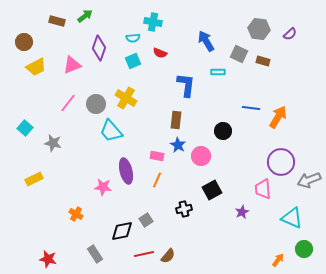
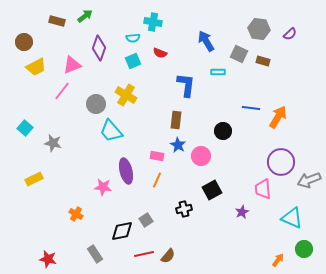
yellow cross at (126, 98): moved 3 px up
pink line at (68, 103): moved 6 px left, 12 px up
